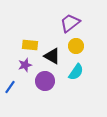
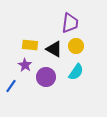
purple trapezoid: rotated 135 degrees clockwise
black triangle: moved 2 px right, 7 px up
purple star: rotated 24 degrees counterclockwise
purple circle: moved 1 px right, 4 px up
blue line: moved 1 px right, 1 px up
